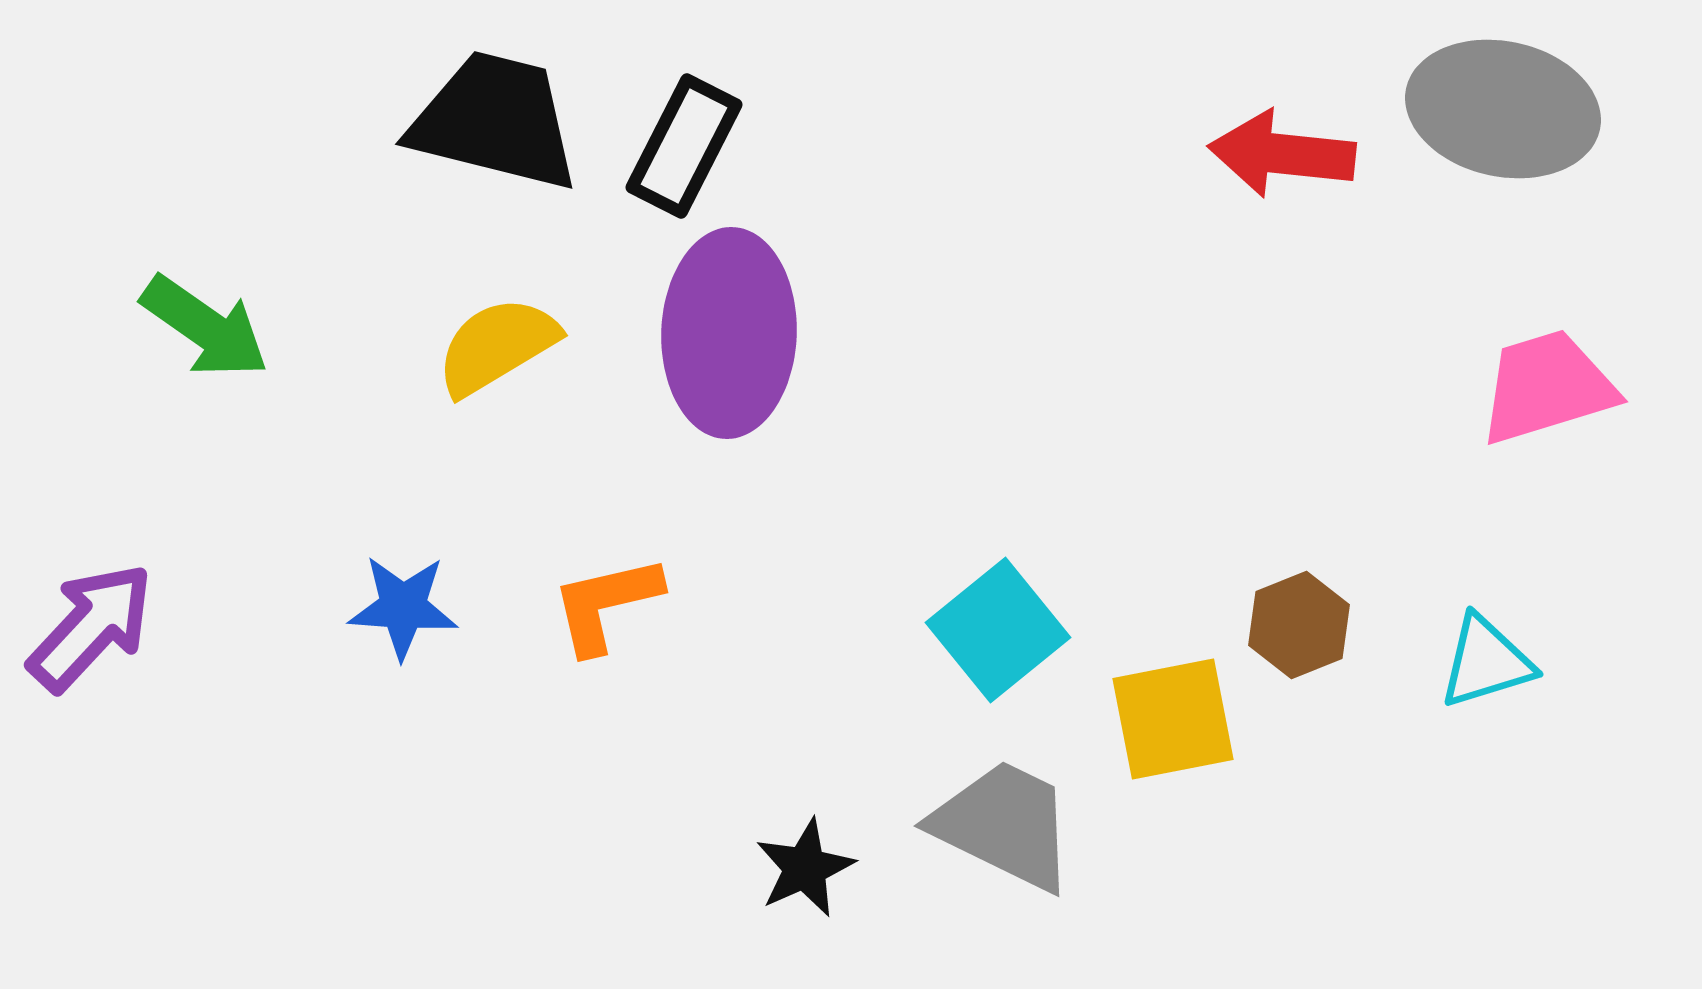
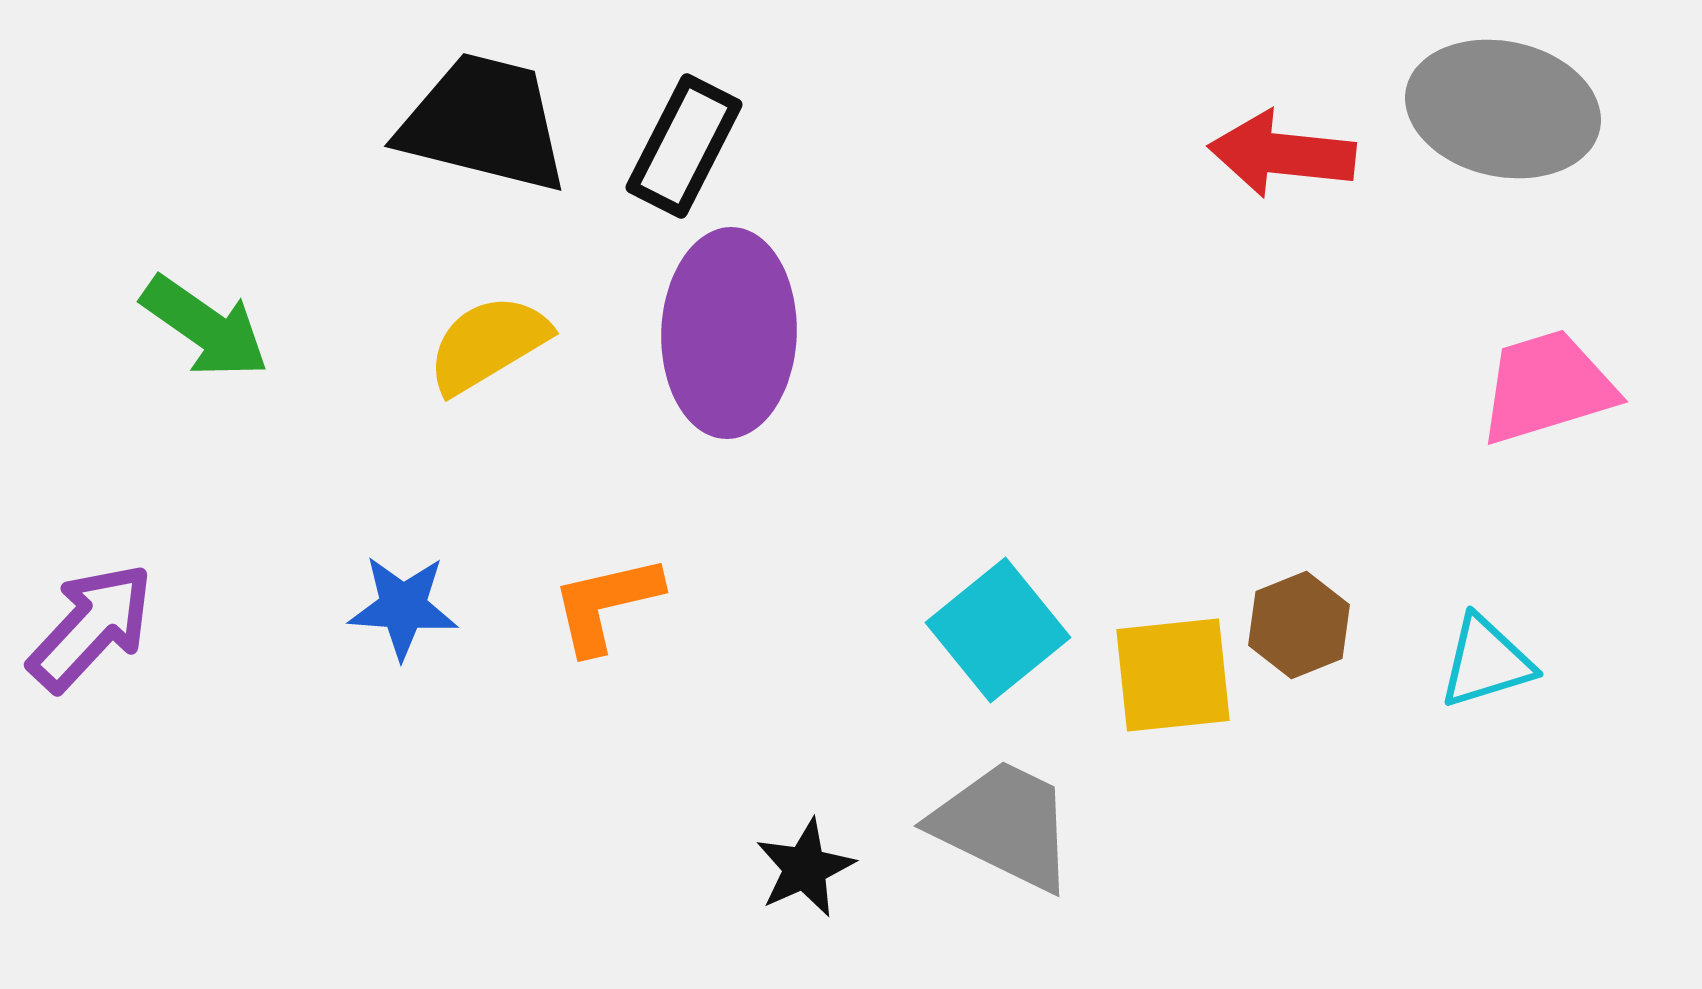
black trapezoid: moved 11 px left, 2 px down
yellow semicircle: moved 9 px left, 2 px up
yellow square: moved 44 px up; rotated 5 degrees clockwise
